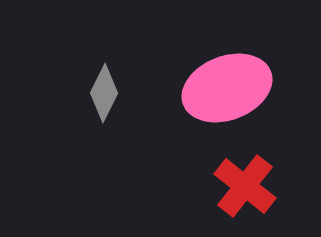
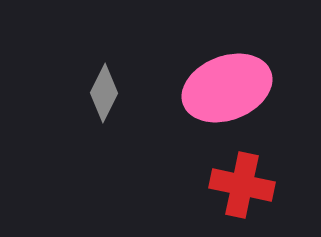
red cross: moved 3 px left, 1 px up; rotated 26 degrees counterclockwise
